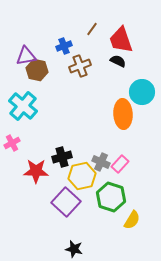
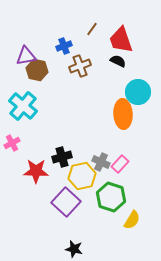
cyan circle: moved 4 px left
